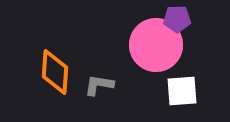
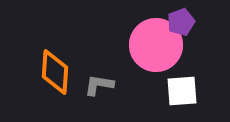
purple pentagon: moved 4 px right, 3 px down; rotated 20 degrees counterclockwise
